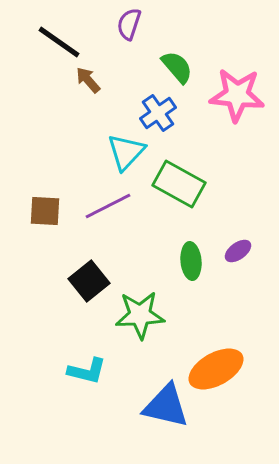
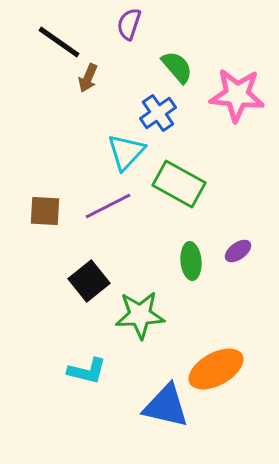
brown arrow: moved 2 px up; rotated 116 degrees counterclockwise
